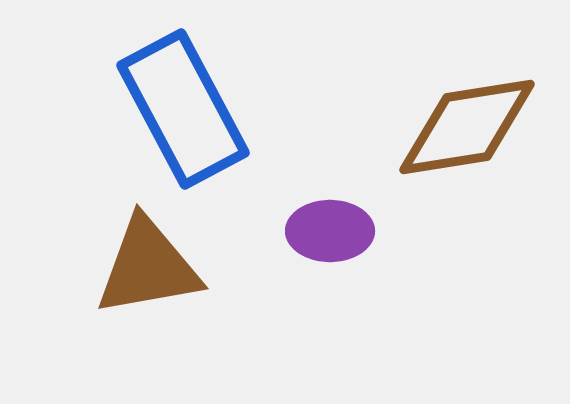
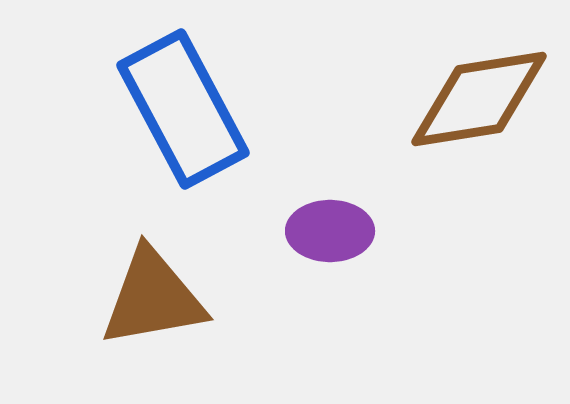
brown diamond: moved 12 px right, 28 px up
brown triangle: moved 5 px right, 31 px down
